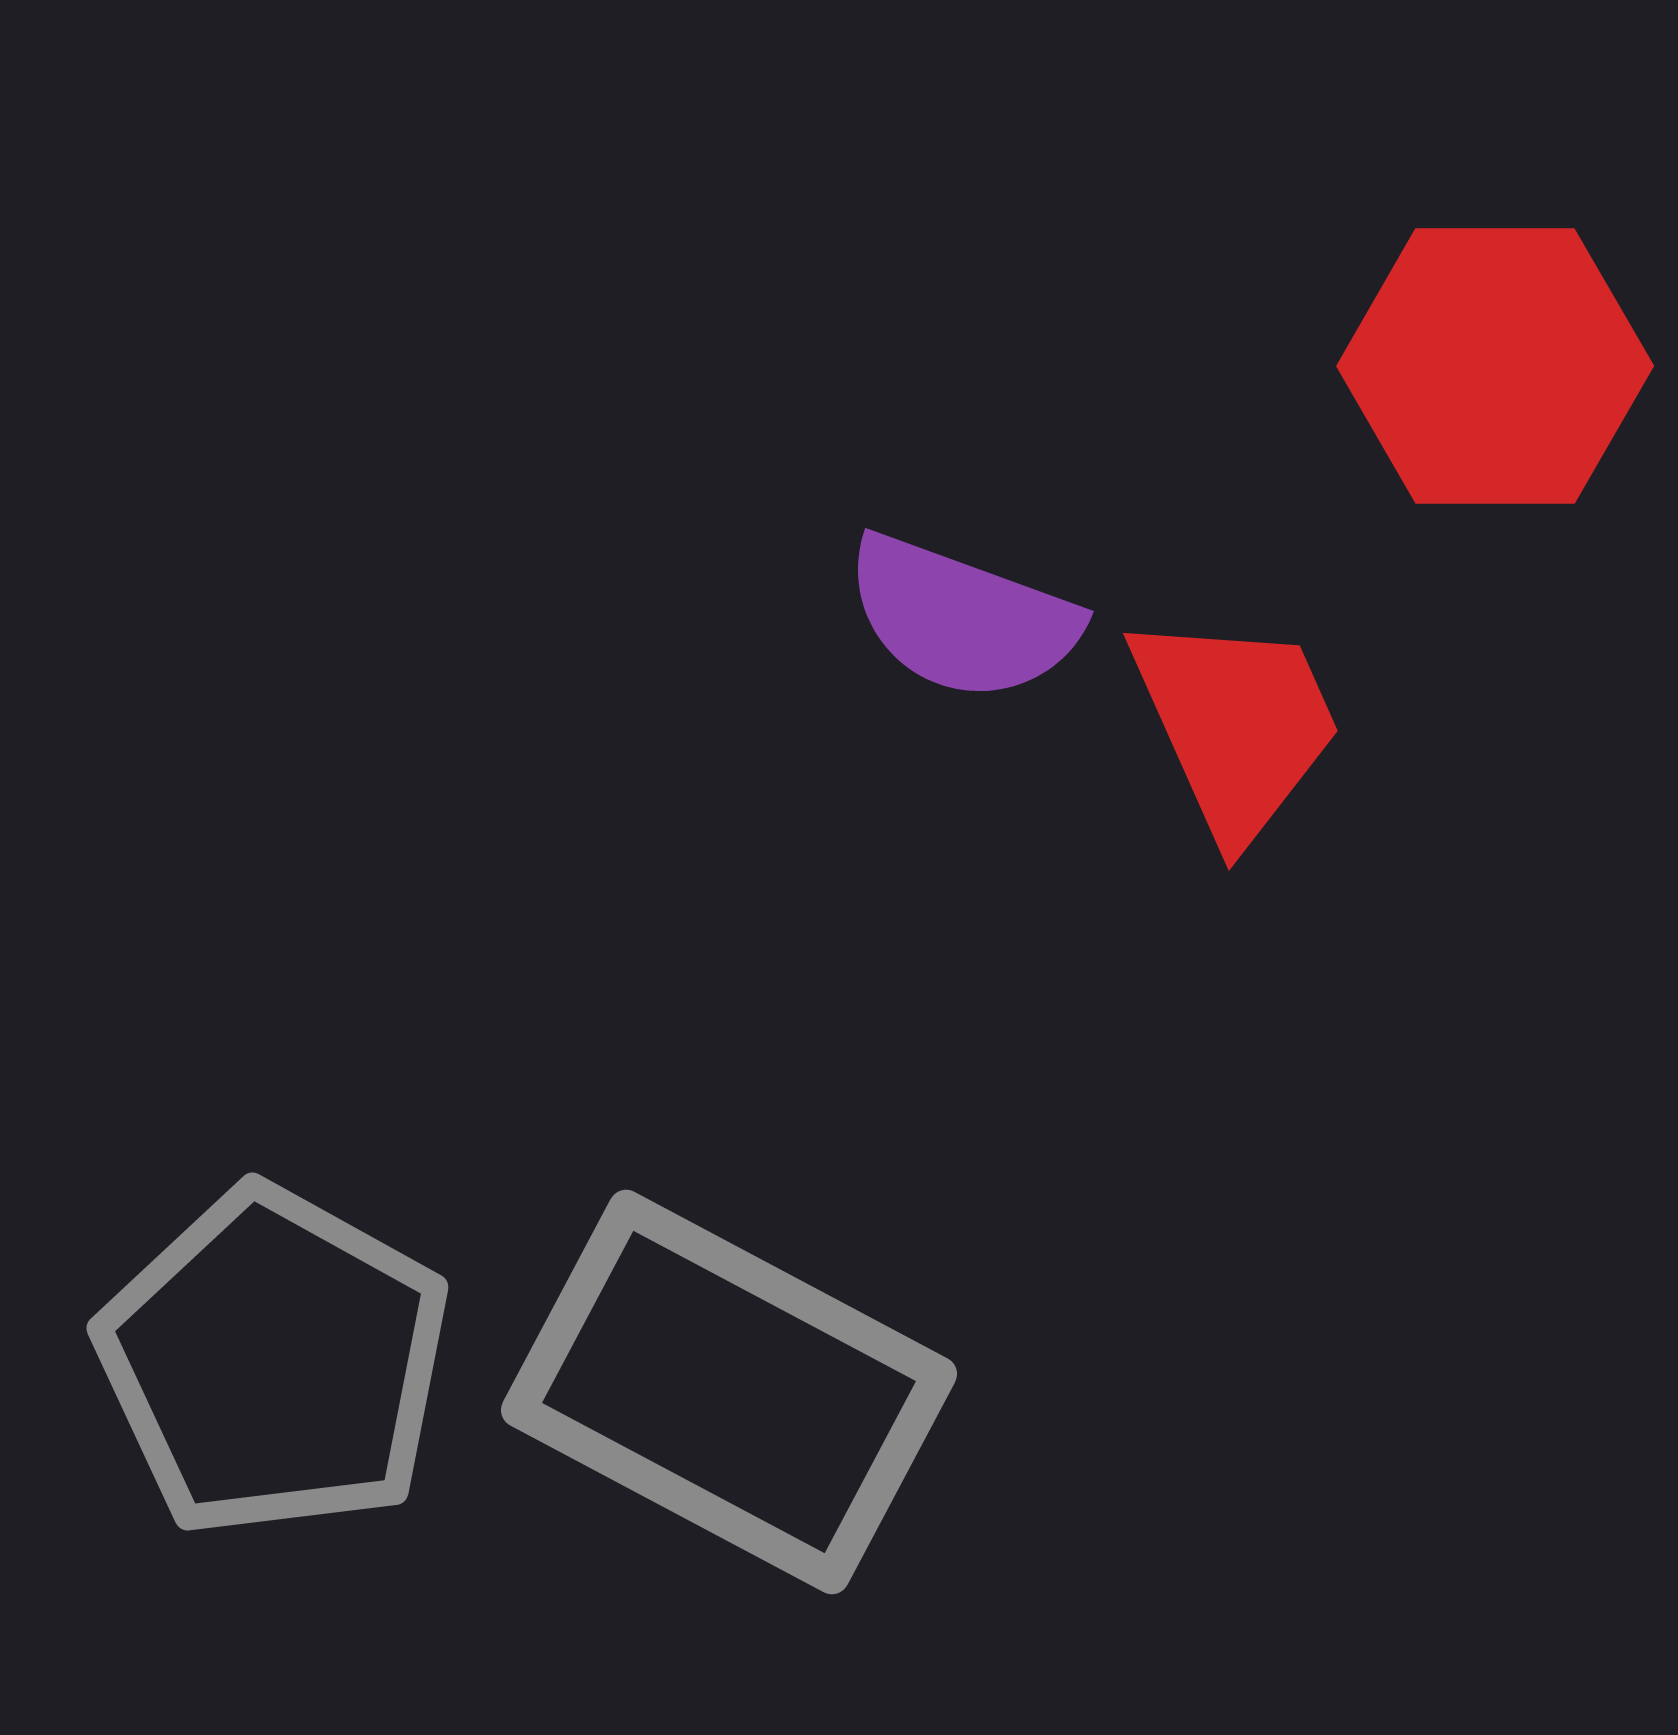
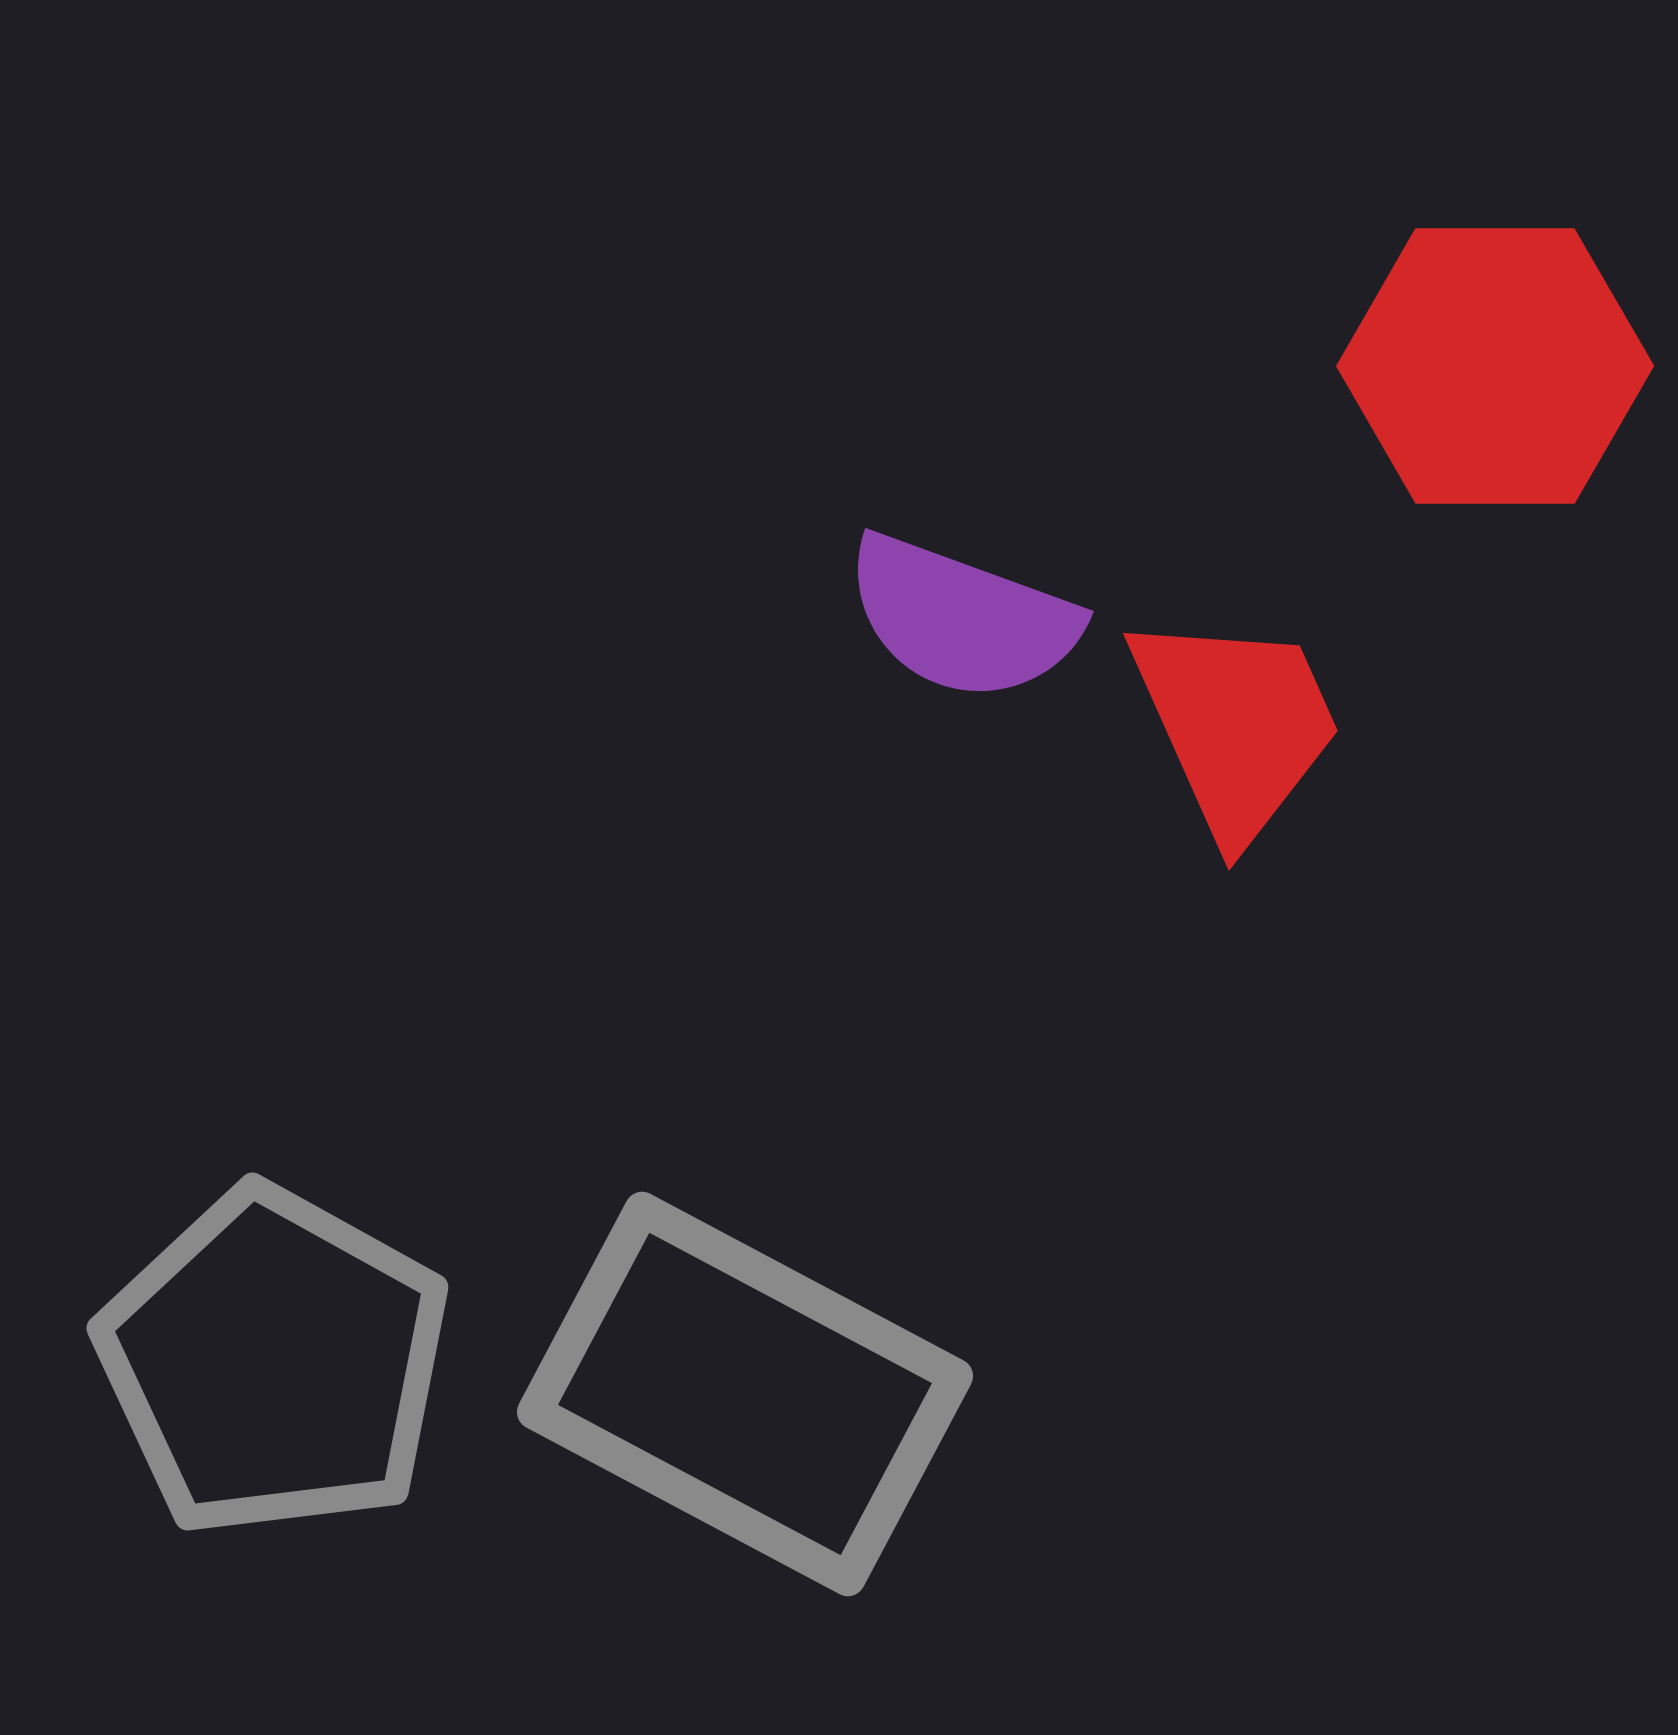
gray rectangle: moved 16 px right, 2 px down
